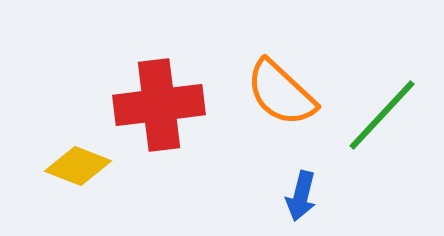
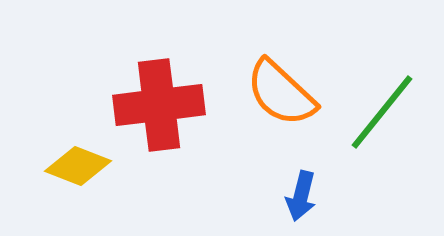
green line: moved 3 px up; rotated 4 degrees counterclockwise
